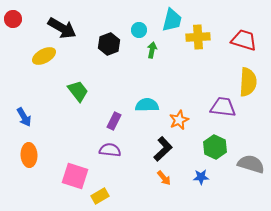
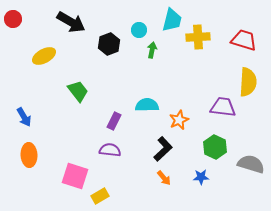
black arrow: moved 9 px right, 6 px up
